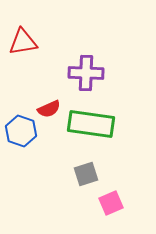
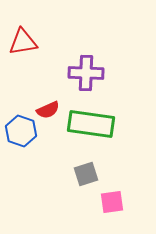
red semicircle: moved 1 px left, 1 px down
pink square: moved 1 px right, 1 px up; rotated 15 degrees clockwise
